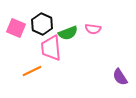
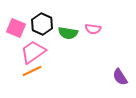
green semicircle: rotated 30 degrees clockwise
pink trapezoid: moved 18 px left, 4 px down; rotated 60 degrees clockwise
